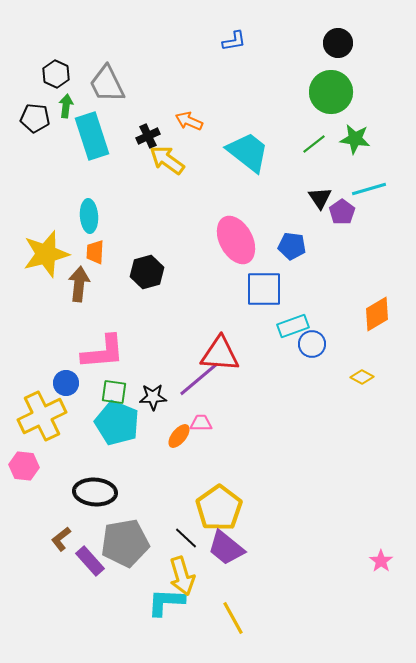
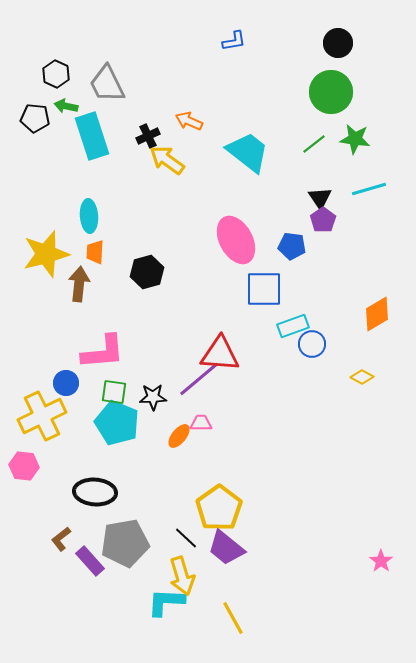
green arrow at (66, 106): rotated 85 degrees counterclockwise
purple pentagon at (342, 212): moved 19 px left, 8 px down
